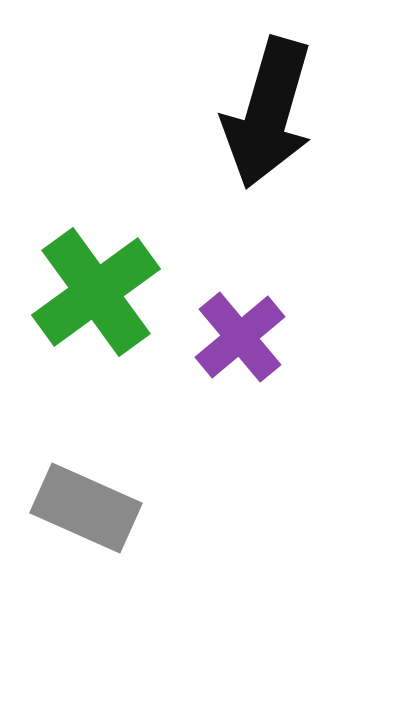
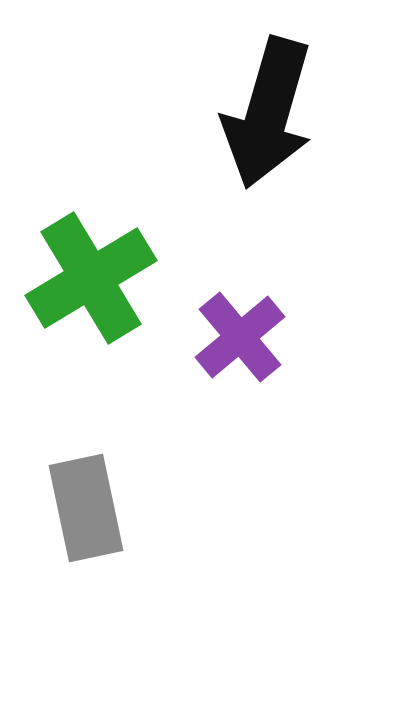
green cross: moved 5 px left, 14 px up; rotated 5 degrees clockwise
gray rectangle: rotated 54 degrees clockwise
